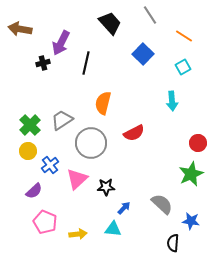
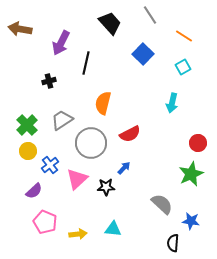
black cross: moved 6 px right, 18 px down
cyan arrow: moved 2 px down; rotated 18 degrees clockwise
green cross: moved 3 px left
red semicircle: moved 4 px left, 1 px down
blue arrow: moved 40 px up
